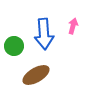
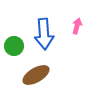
pink arrow: moved 4 px right
